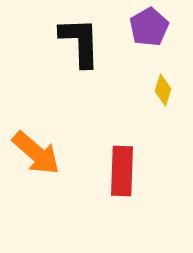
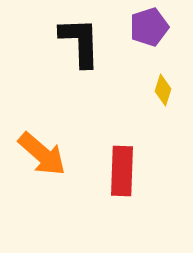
purple pentagon: rotated 12 degrees clockwise
orange arrow: moved 6 px right, 1 px down
